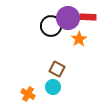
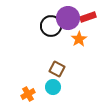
red rectangle: rotated 21 degrees counterclockwise
orange cross: rotated 32 degrees clockwise
